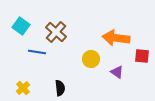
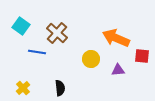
brown cross: moved 1 px right, 1 px down
orange arrow: rotated 16 degrees clockwise
purple triangle: moved 1 px right, 2 px up; rotated 40 degrees counterclockwise
